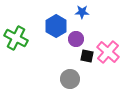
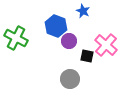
blue star: moved 1 px right, 1 px up; rotated 24 degrees clockwise
blue hexagon: rotated 10 degrees counterclockwise
purple circle: moved 7 px left, 2 px down
pink cross: moved 2 px left, 7 px up
